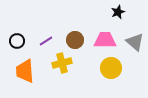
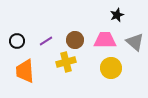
black star: moved 1 px left, 3 px down
yellow cross: moved 4 px right, 1 px up
